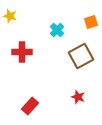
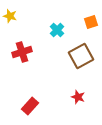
red cross: rotated 18 degrees counterclockwise
